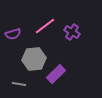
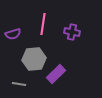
pink line: moved 2 px left, 2 px up; rotated 45 degrees counterclockwise
purple cross: rotated 21 degrees counterclockwise
